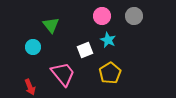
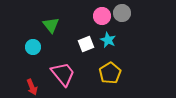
gray circle: moved 12 px left, 3 px up
white square: moved 1 px right, 6 px up
red arrow: moved 2 px right
